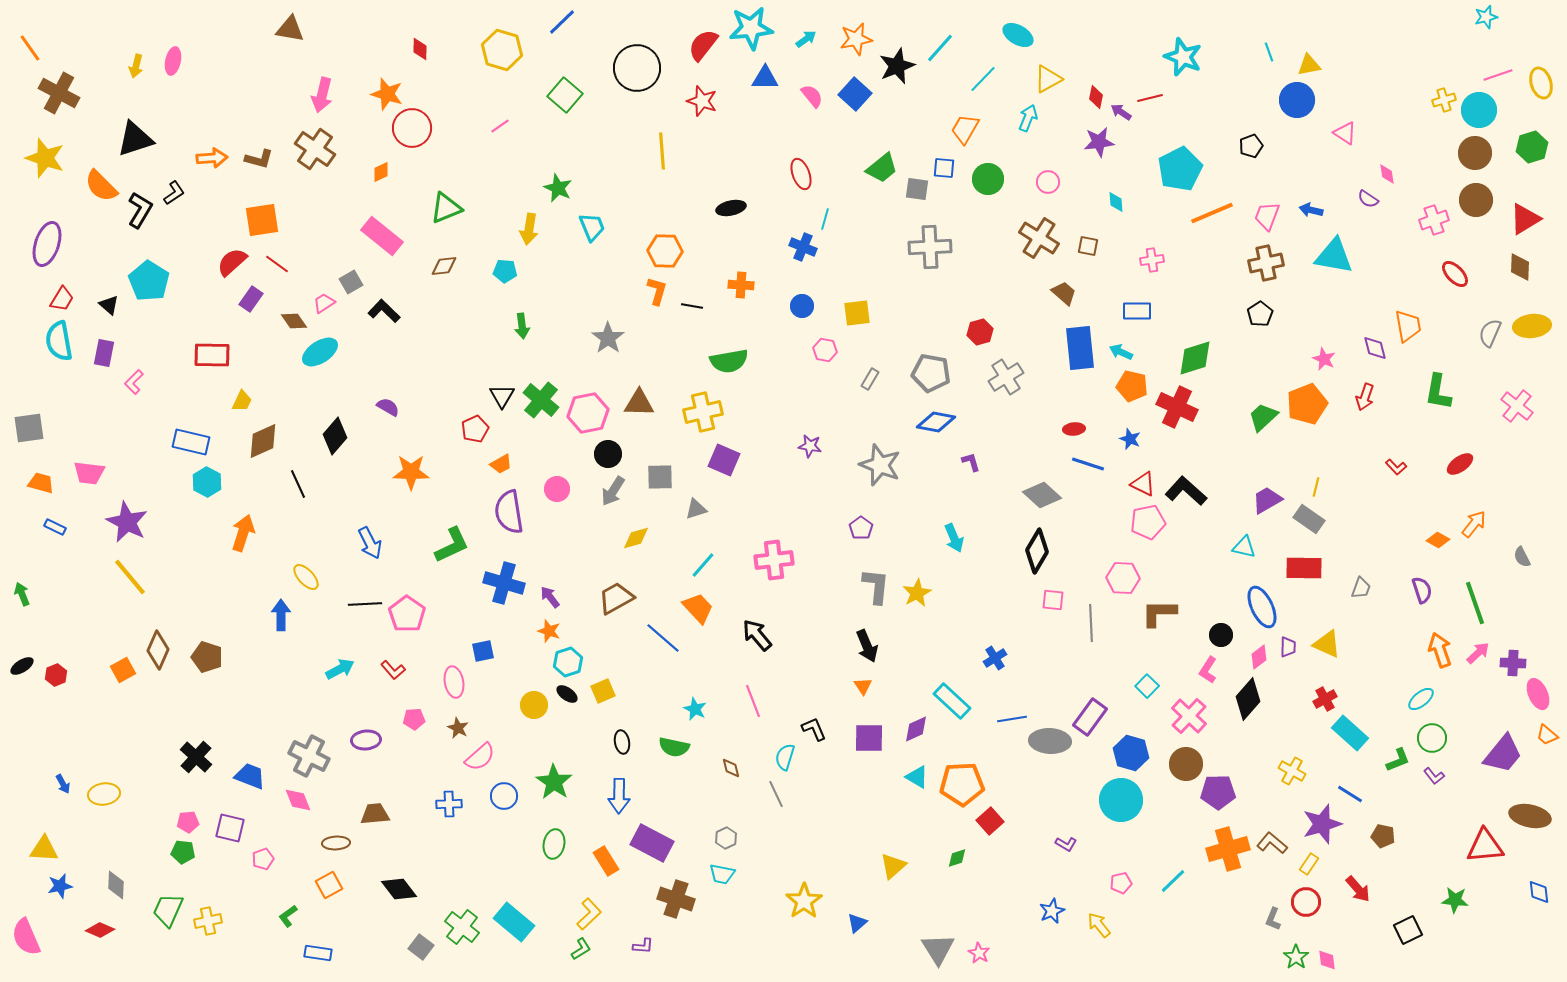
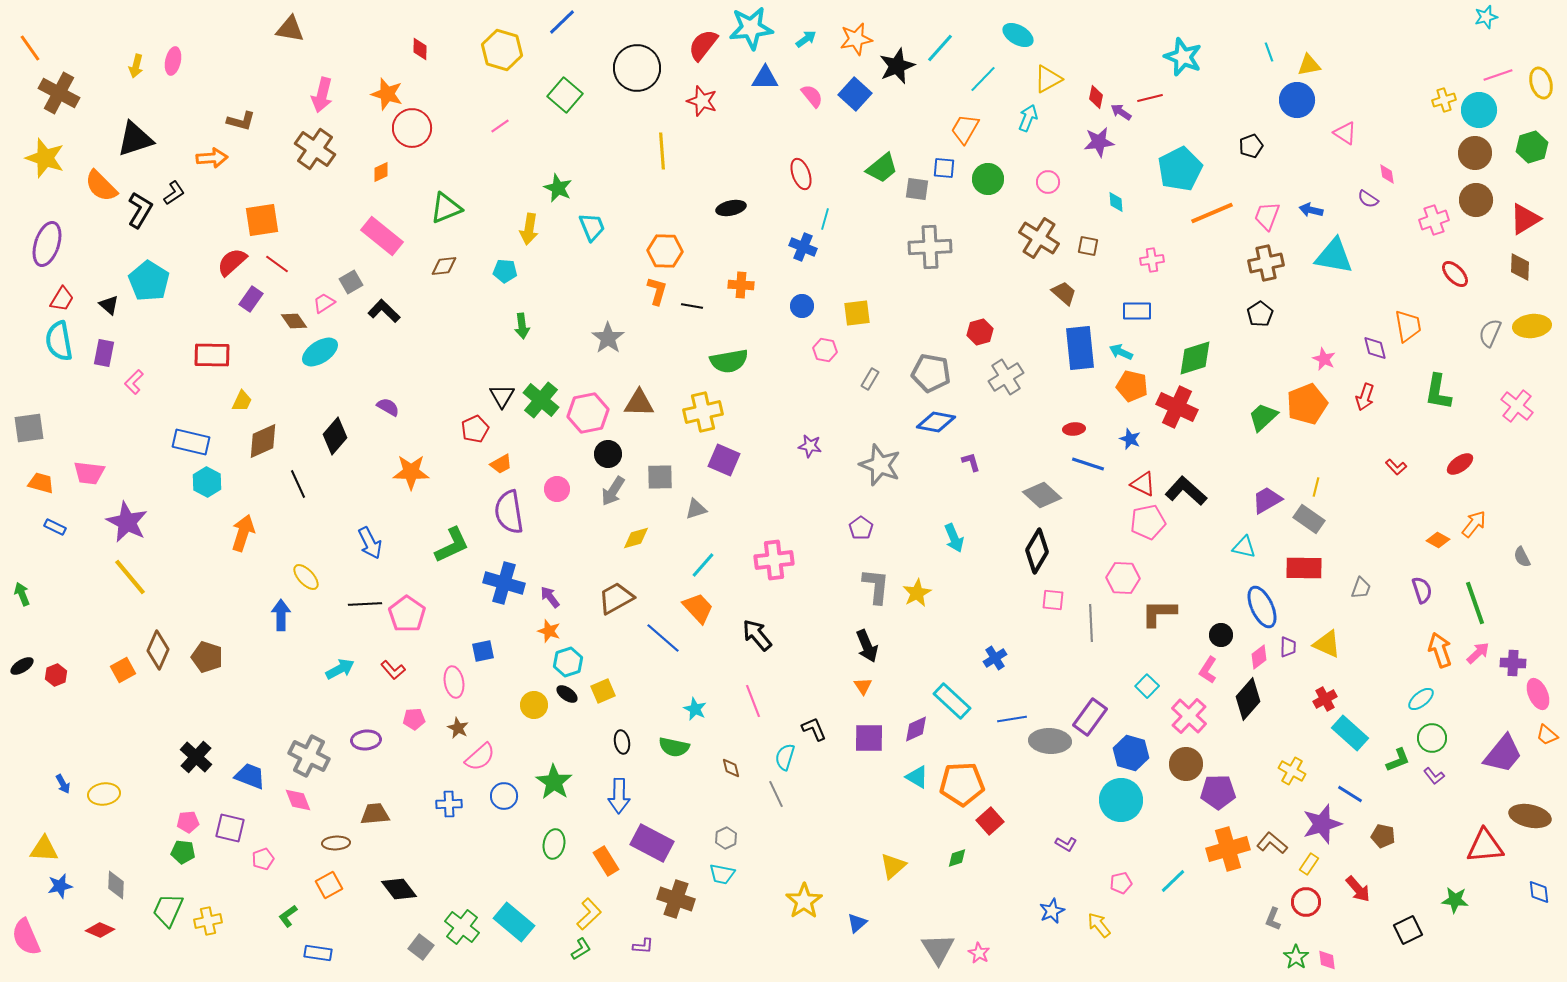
brown L-shape at (259, 159): moved 18 px left, 38 px up
